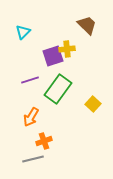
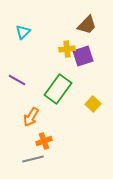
brown trapezoid: rotated 90 degrees clockwise
purple square: moved 30 px right
purple line: moved 13 px left; rotated 48 degrees clockwise
